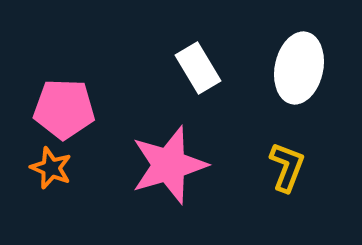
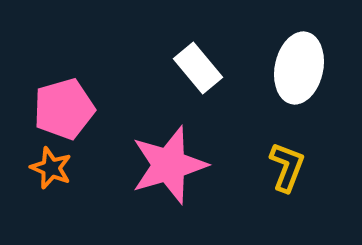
white rectangle: rotated 9 degrees counterclockwise
pink pentagon: rotated 18 degrees counterclockwise
